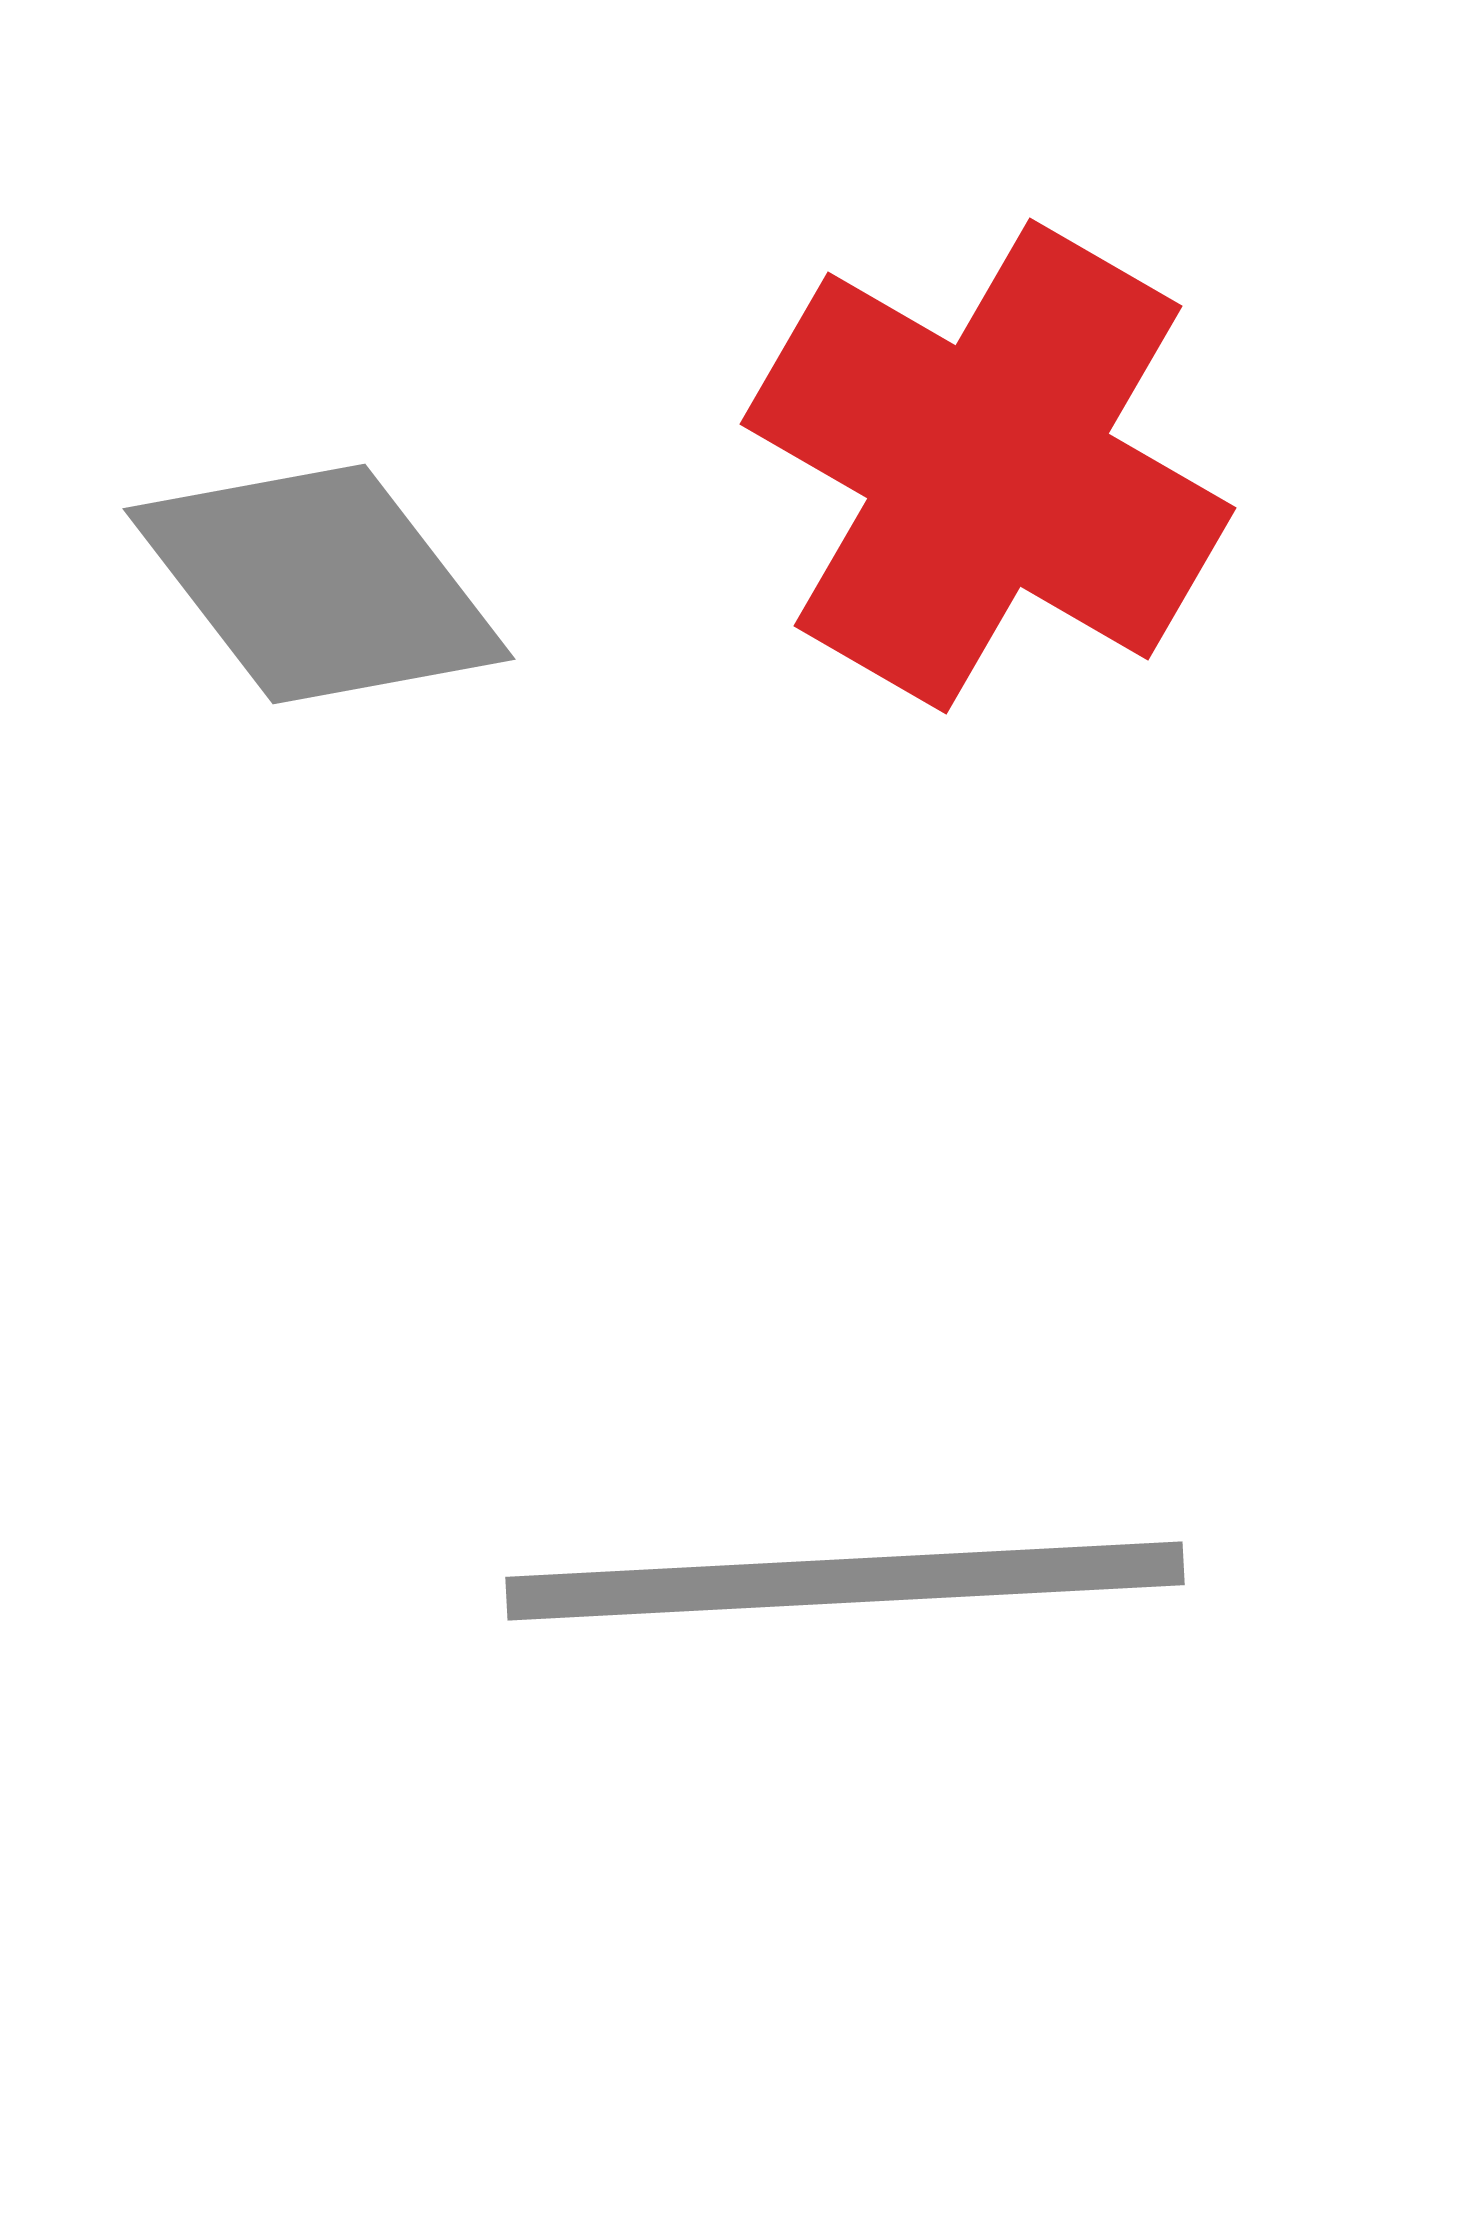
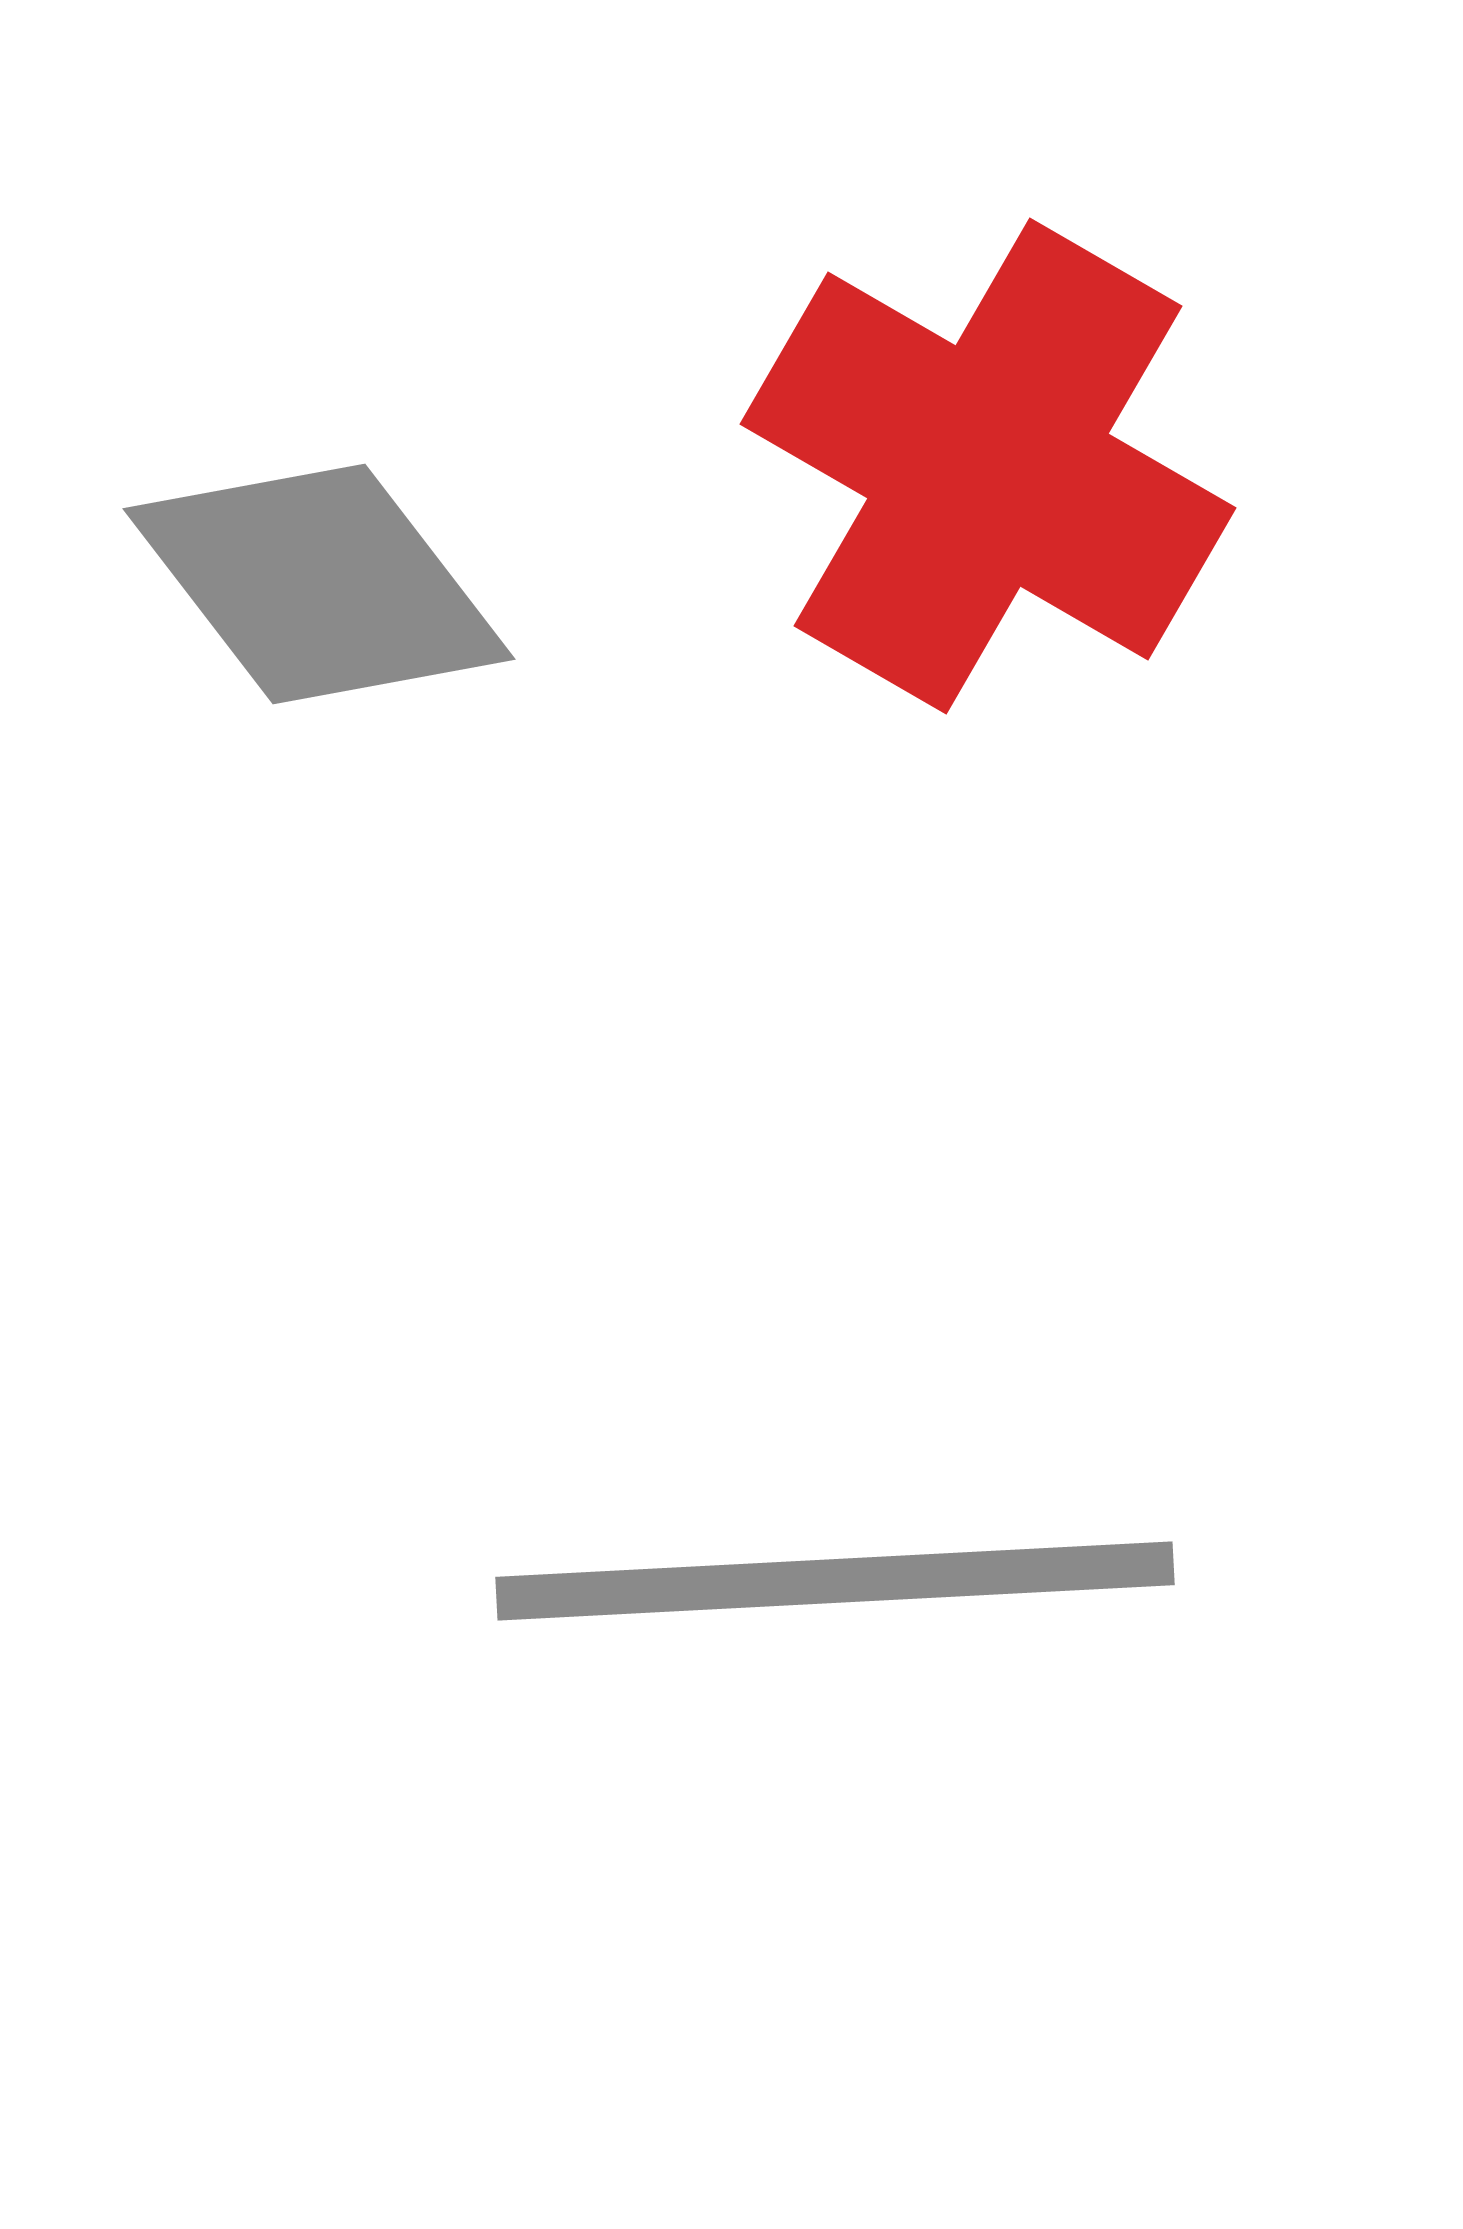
gray line: moved 10 px left
